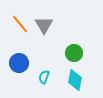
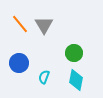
cyan diamond: moved 1 px right
